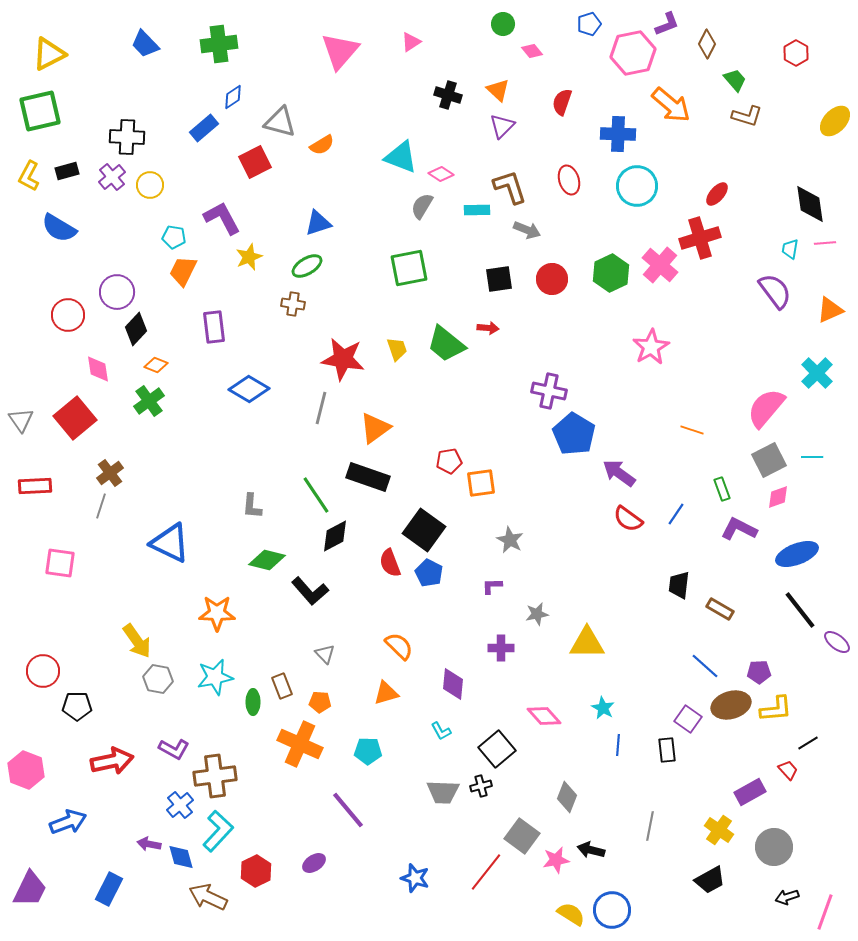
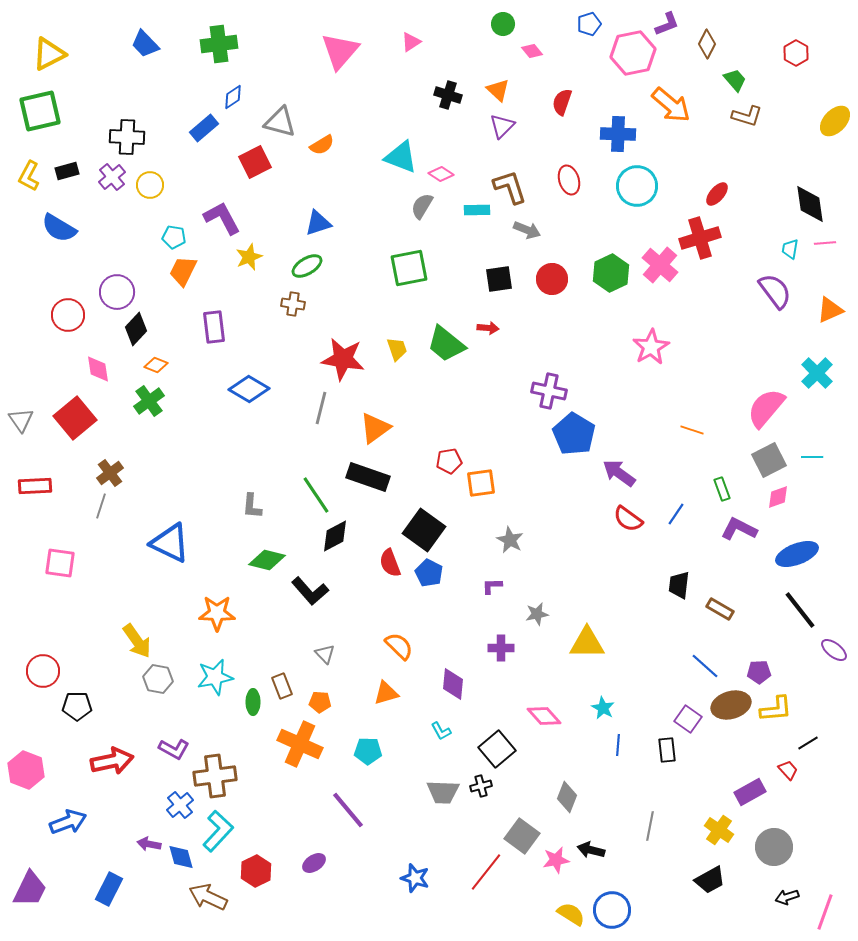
purple ellipse at (837, 642): moved 3 px left, 8 px down
